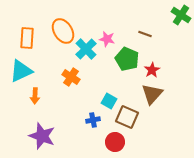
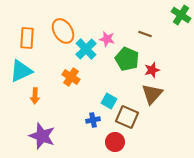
red star: rotated 14 degrees clockwise
